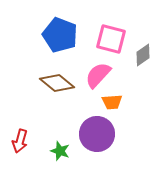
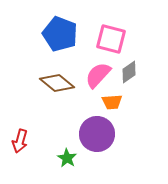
blue pentagon: moved 1 px up
gray diamond: moved 14 px left, 17 px down
green star: moved 7 px right, 7 px down; rotated 12 degrees clockwise
